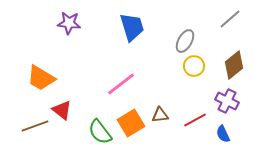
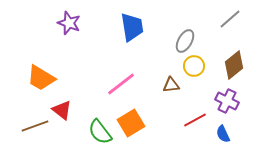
purple star: rotated 15 degrees clockwise
blue trapezoid: rotated 8 degrees clockwise
brown triangle: moved 11 px right, 30 px up
